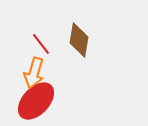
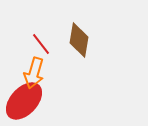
red ellipse: moved 12 px left
